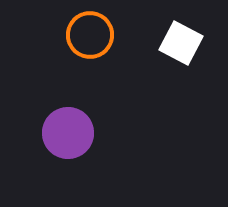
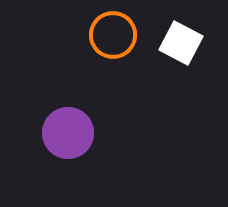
orange circle: moved 23 px right
